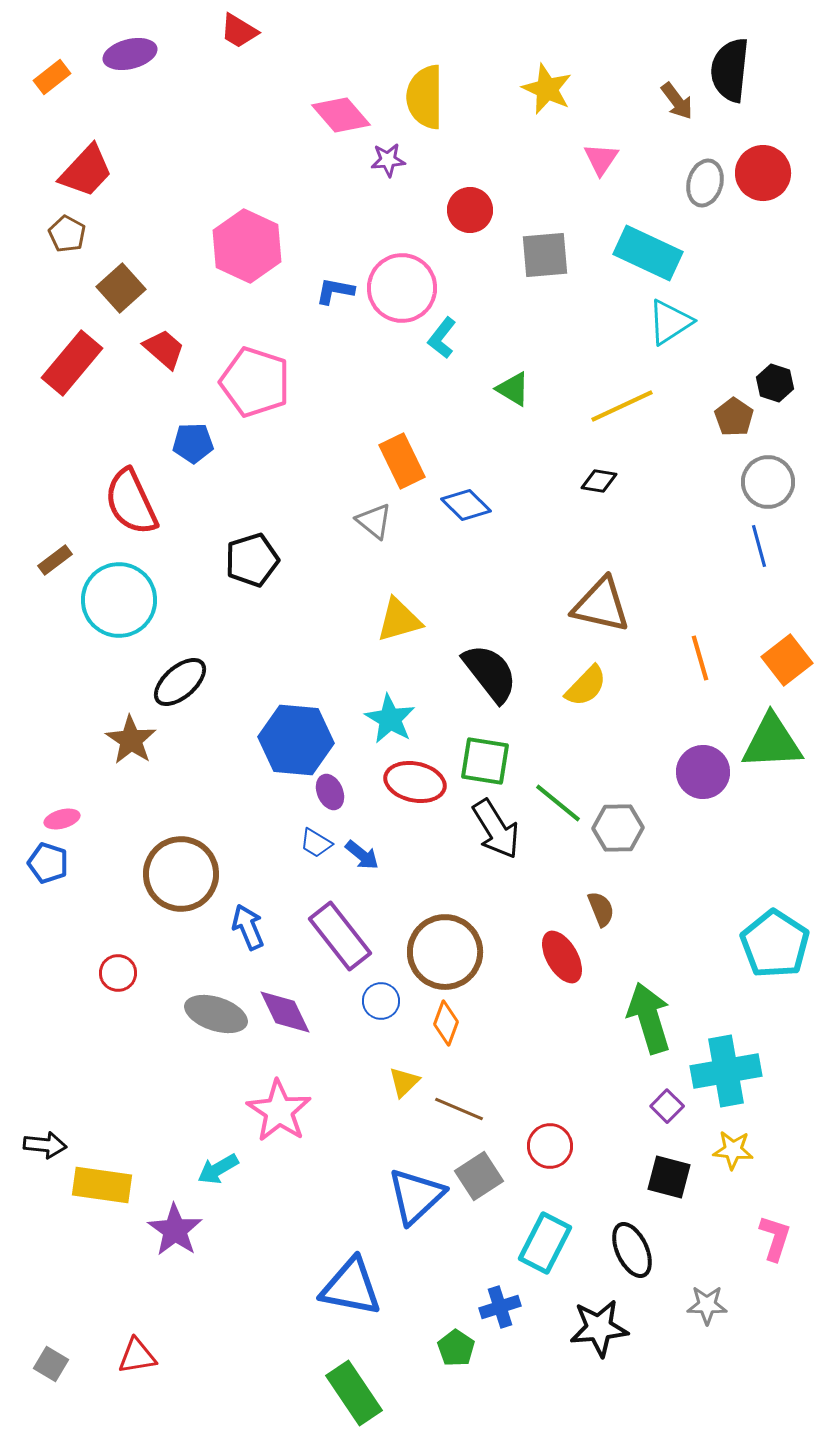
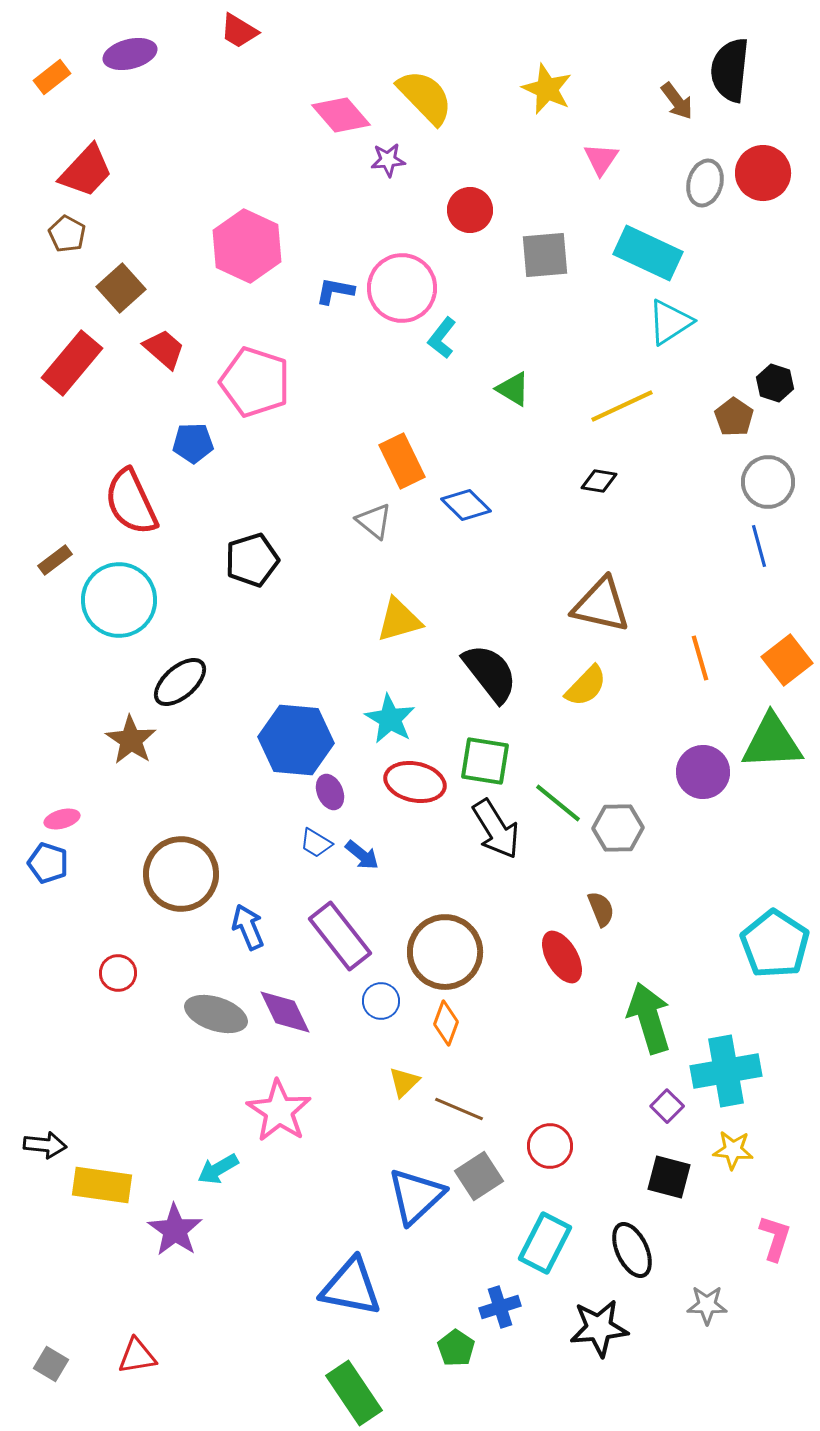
yellow semicircle at (425, 97): rotated 136 degrees clockwise
